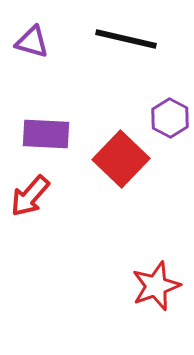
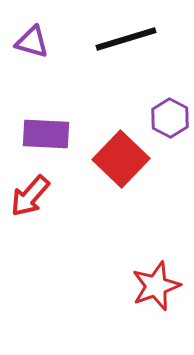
black line: rotated 30 degrees counterclockwise
